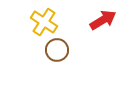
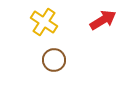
brown circle: moved 3 px left, 10 px down
